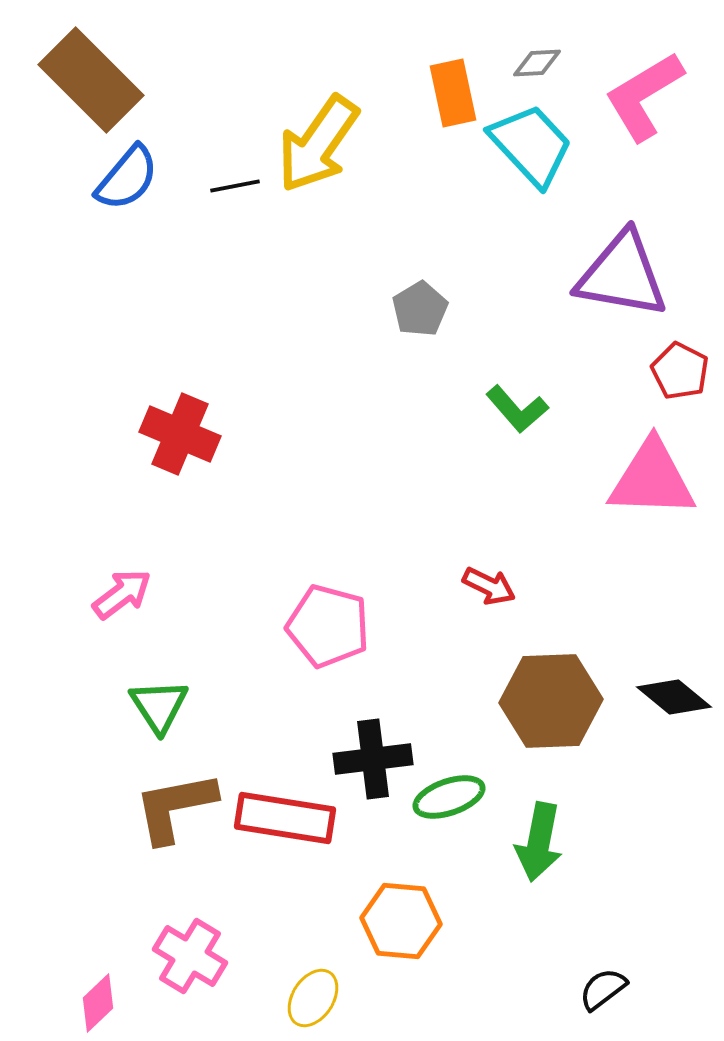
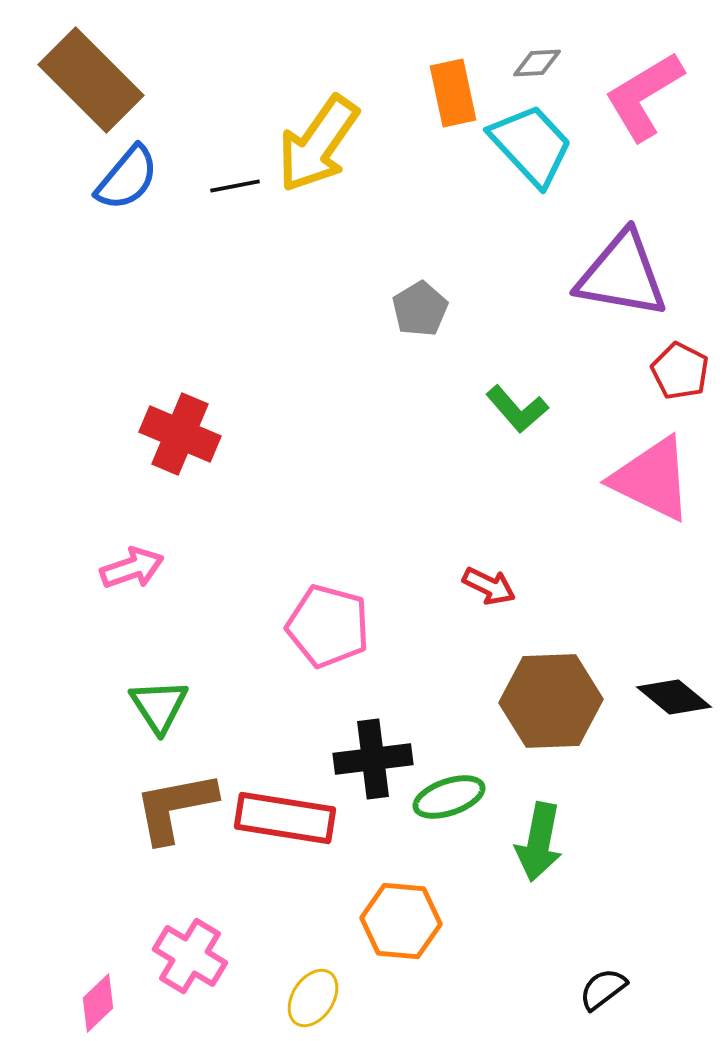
pink triangle: rotated 24 degrees clockwise
pink arrow: moved 10 px right, 26 px up; rotated 18 degrees clockwise
